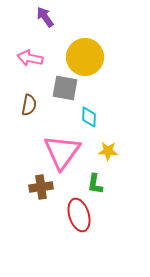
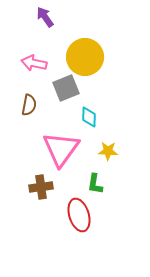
pink arrow: moved 4 px right, 5 px down
gray square: moved 1 px right; rotated 32 degrees counterclockwise
pink triangle: moved 1 px left, 3 px up
